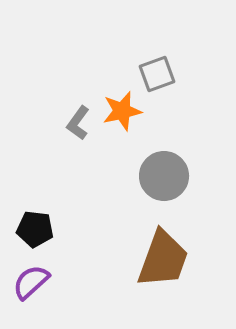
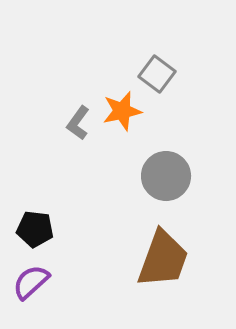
gray square: rotated 33 degrees counterclockwise
gray circle: moved 2 px right
